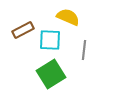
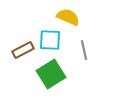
brown rectangle: moved 20 px down
gray line: rotated 18 degrees counterclockwise
